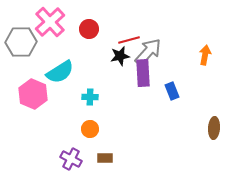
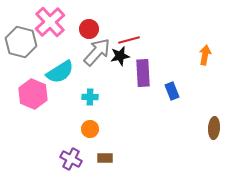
gray hexagon: rotated 16 degrees clockwise
gray arrow: moved 51 px left
